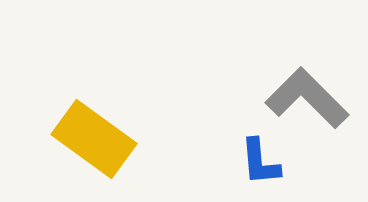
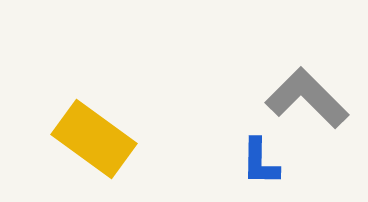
blue L-shape: rotated 6 degrees clockwise
